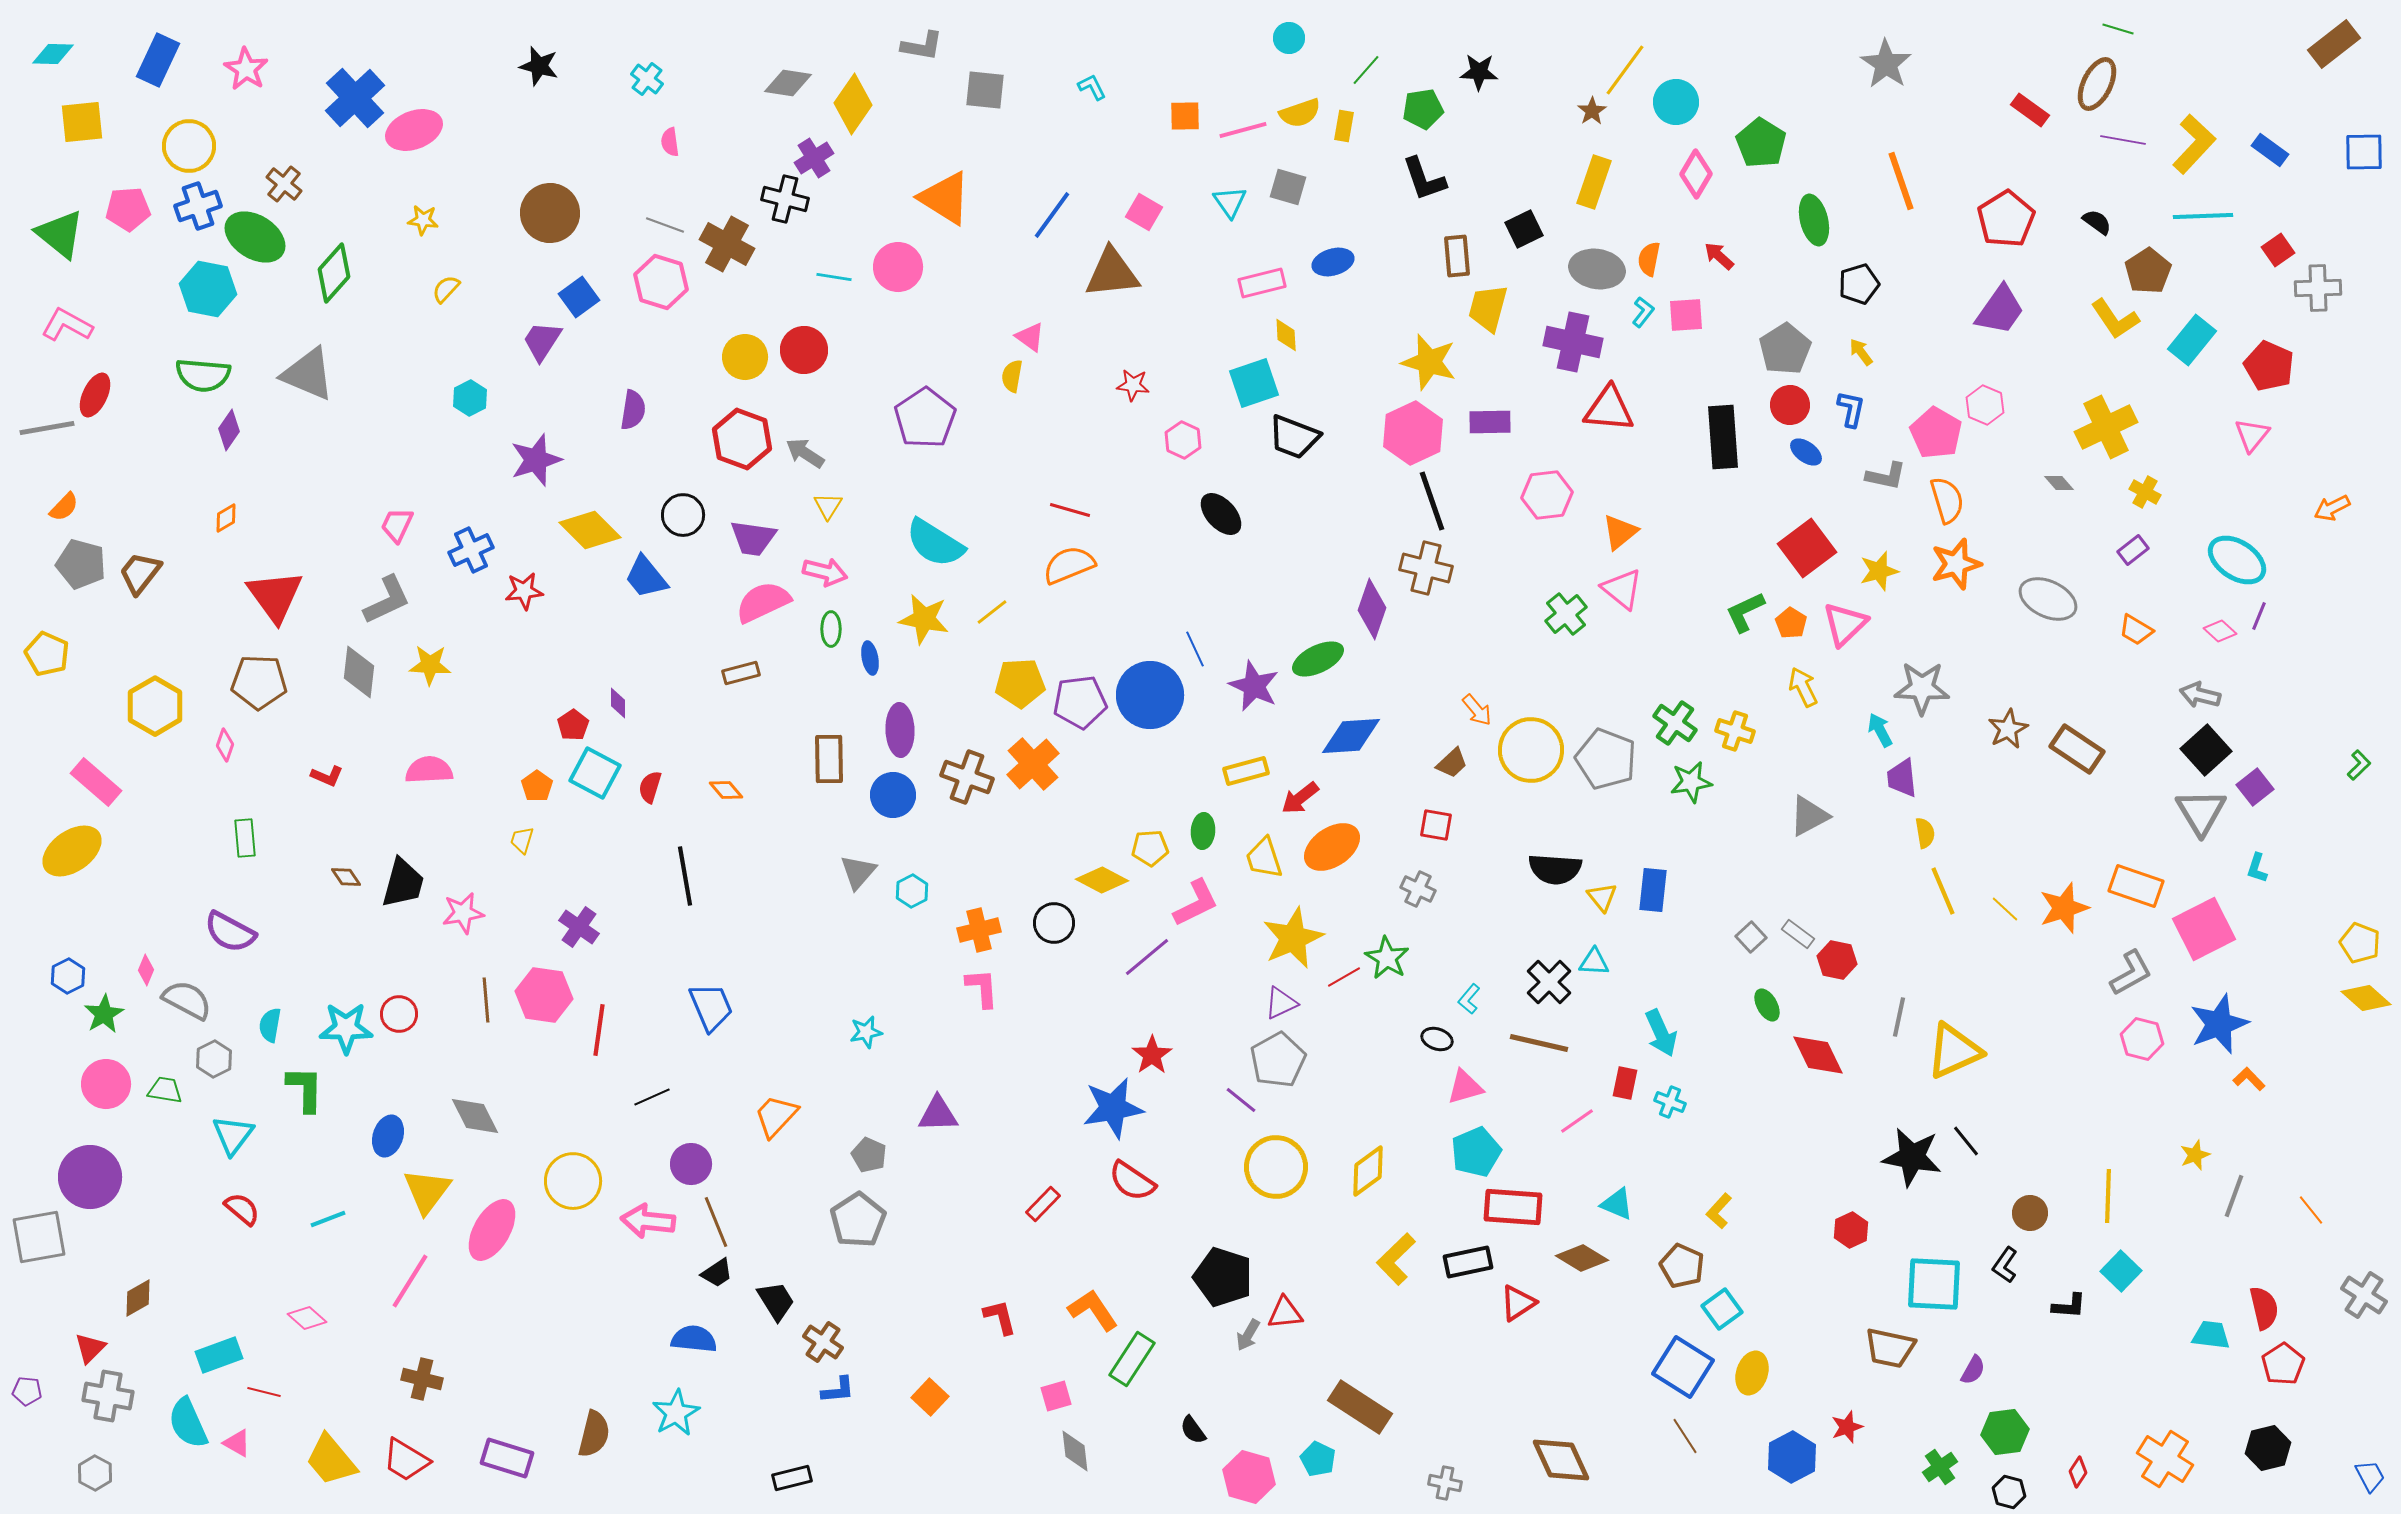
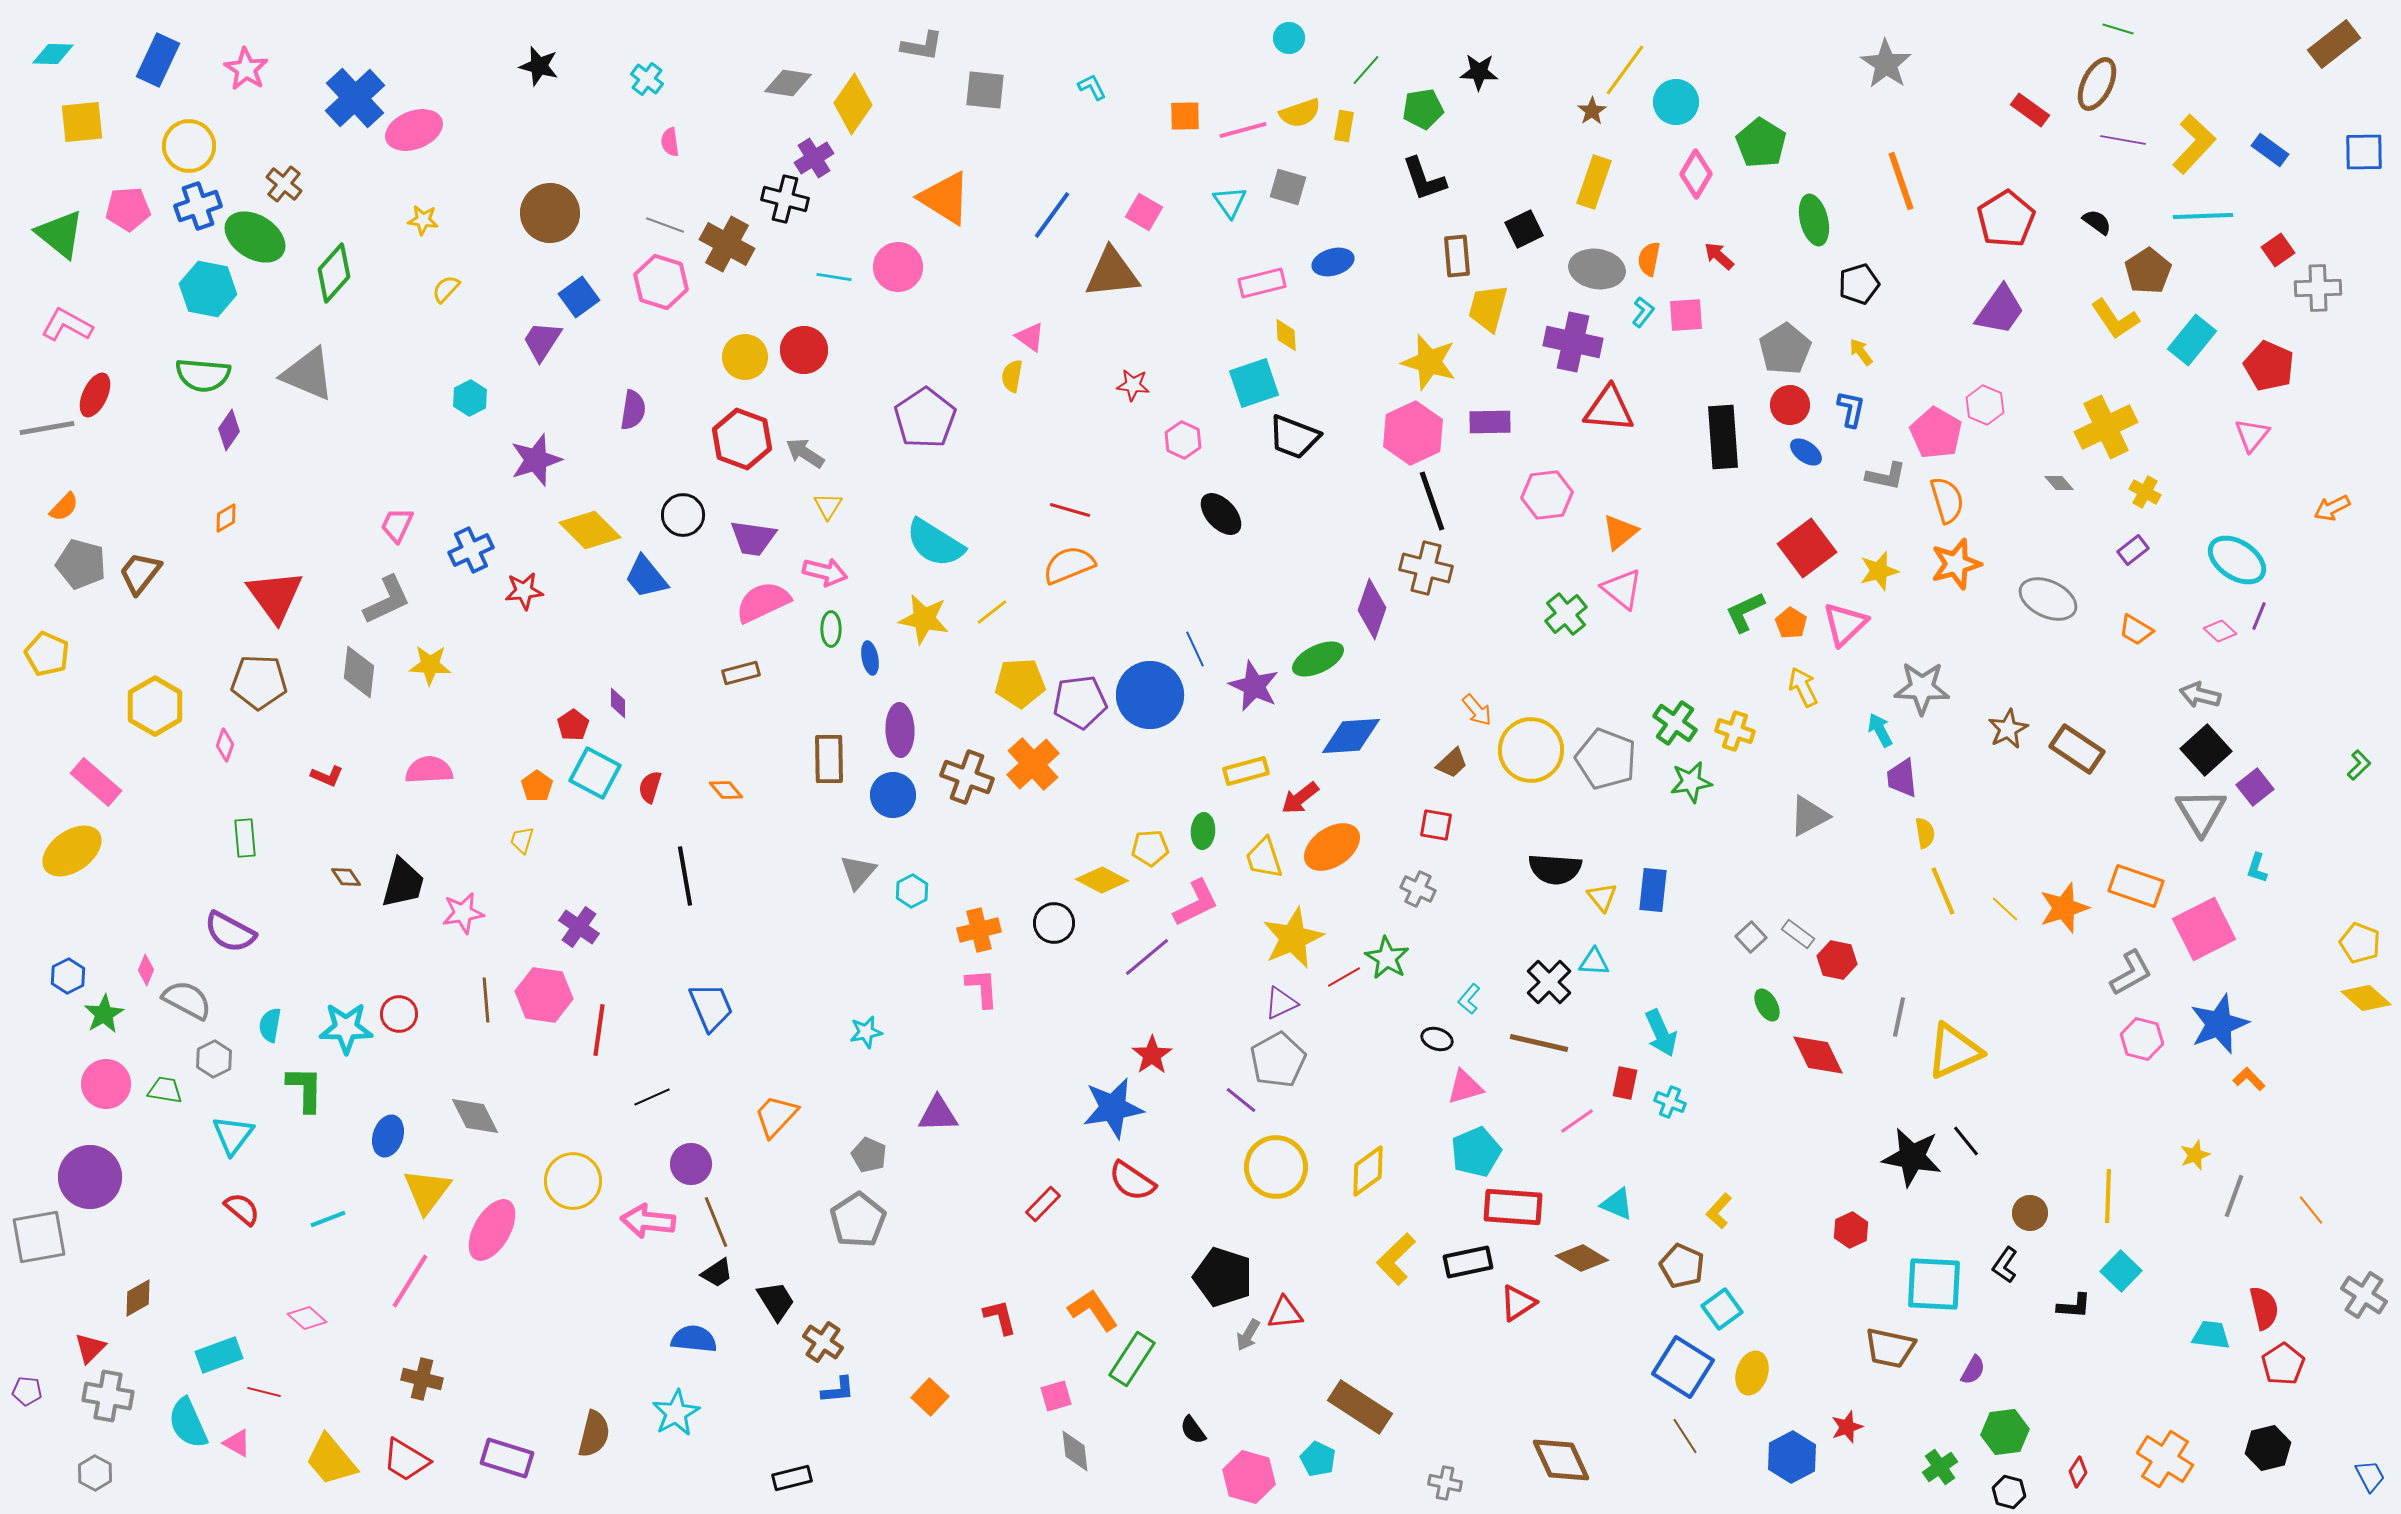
black L-shape at (2069, 1306): moved 5 px right
